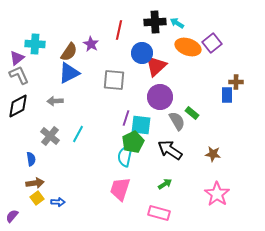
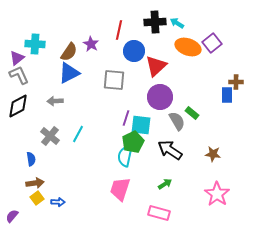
blue circle: moved 8 px left, 2 px up
